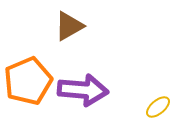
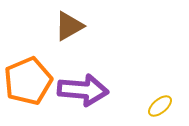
yellow ellipse: moved 2 px right, 1 px up
